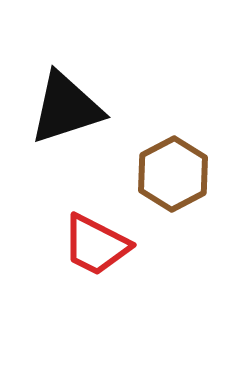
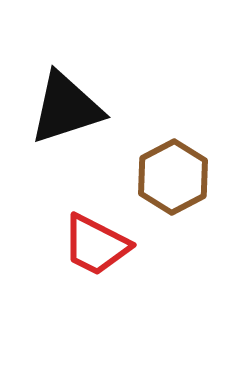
brown hexagon: moved 3 px down
